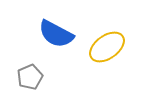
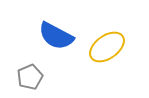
blue semicircle: moved 2 px down
